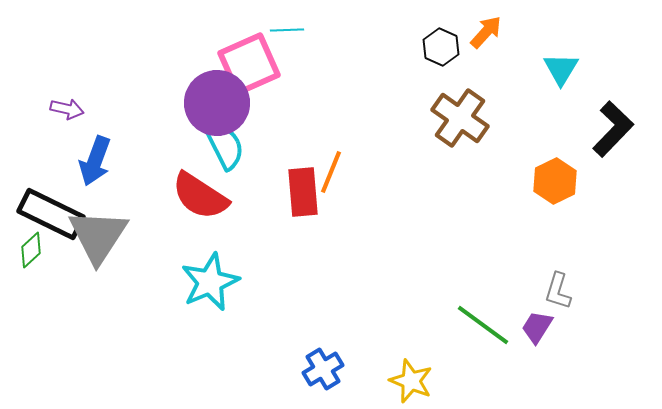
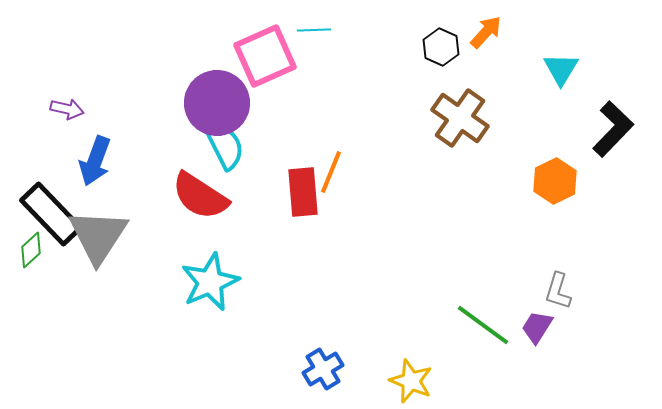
cyan line: moved 27 px right
pink square: moved 16 px right, 8 px up
black rectangle: rotated 20 degrees clockwise
